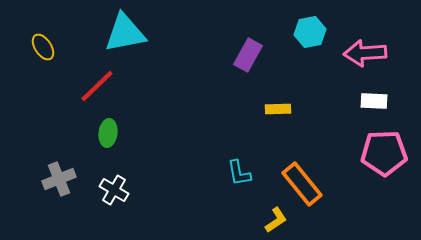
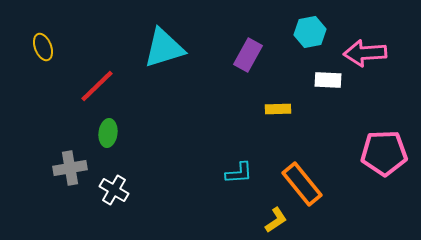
cyan triangle: moved 39 px right, 15 px down; rotated 6 degrees counterclockwise
yellow ellipse: rotated 12 degrees clockwise
white rectangle: moved 46 px left, 21 px up
cyan L-shape: rotated 84 degrees counterclockwise
gray cross: moved 11 px right, 11 px up; rotated 12 degrees clockwise
